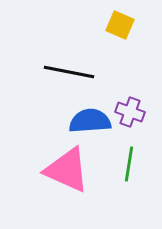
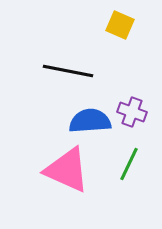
black line: moved 1 px left, 1 px up
purple cross: moved 2 px right
green line: rotated 16 degrees clockwise
